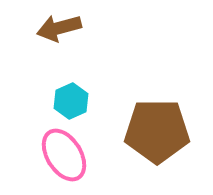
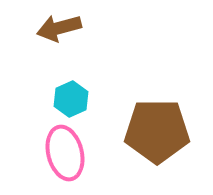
cyan hexagon: moved 2 px up
pink ellipse: moved 1 px right, 2 px up; rotated 18 degrees clockwise
